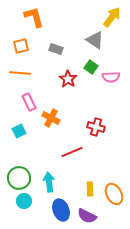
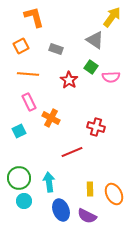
orange square: rotated 14 degrees counterclockwise
orange line: moved 8 px right, 1 px down
red star: moved 1 px right, 1 px down
